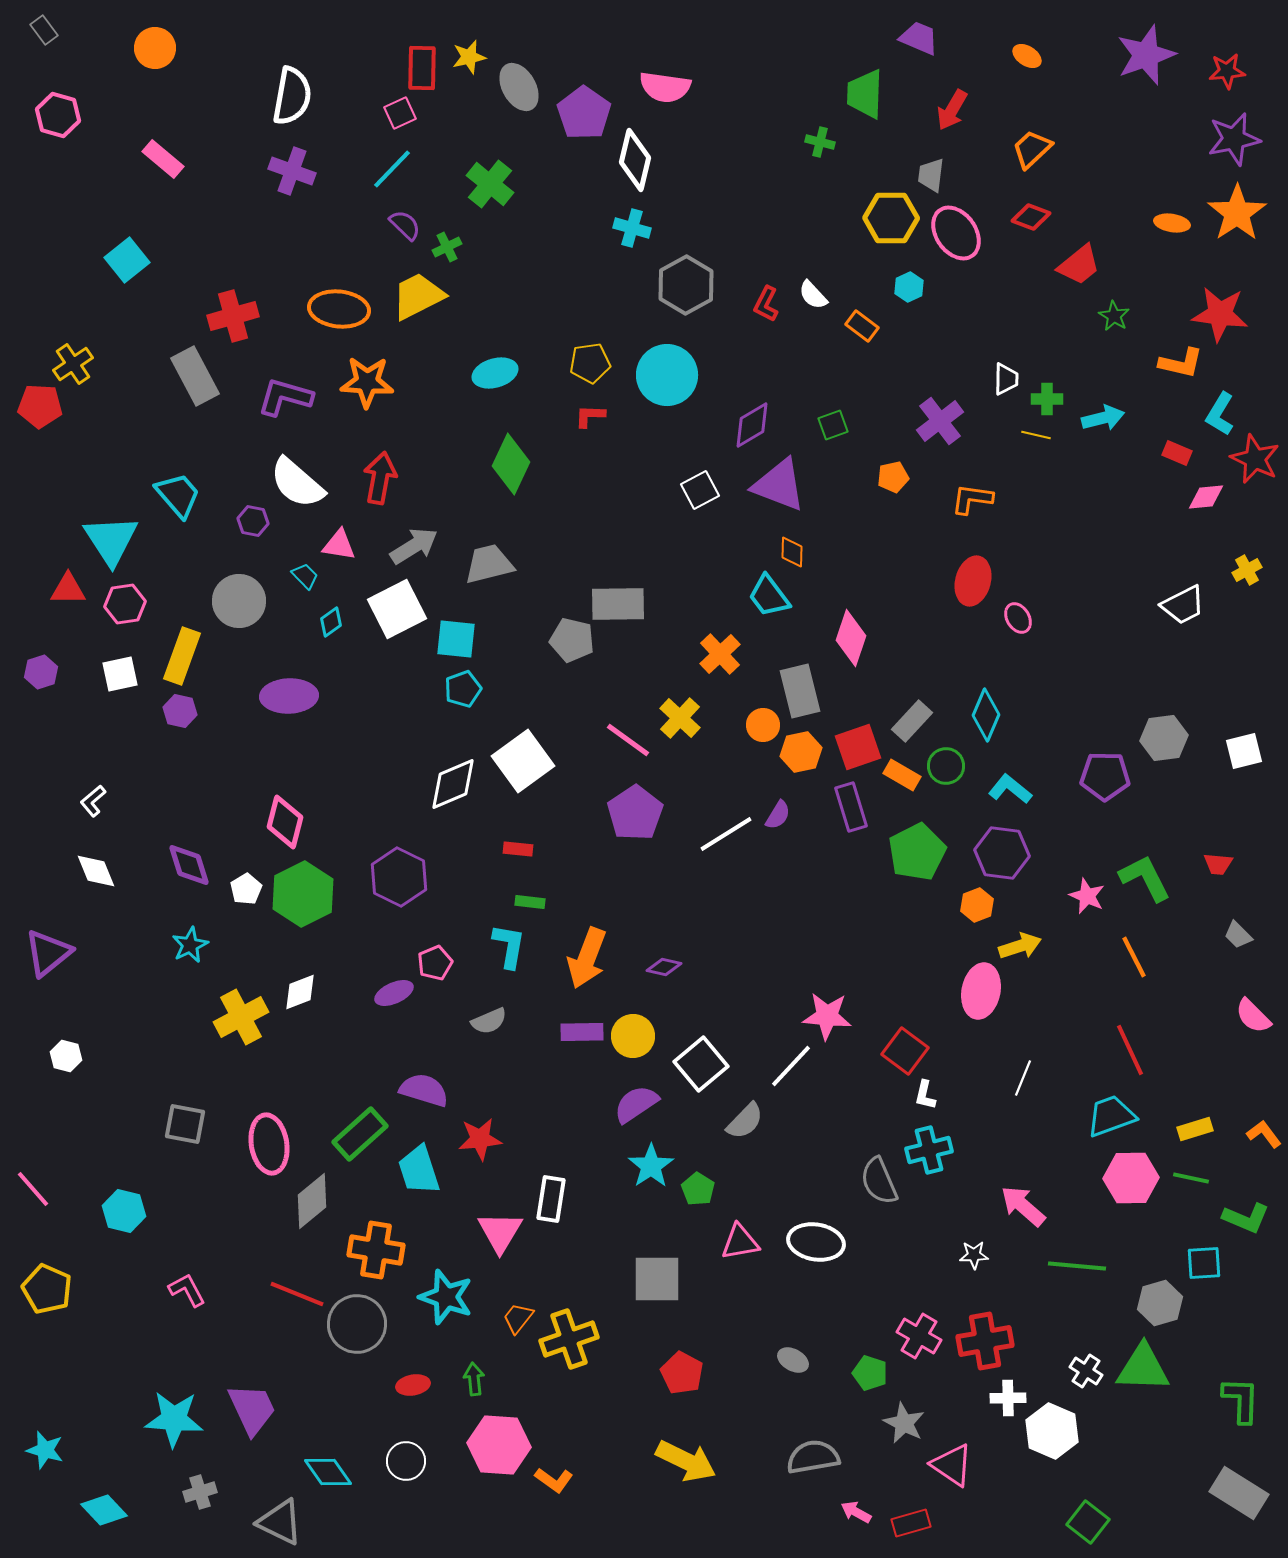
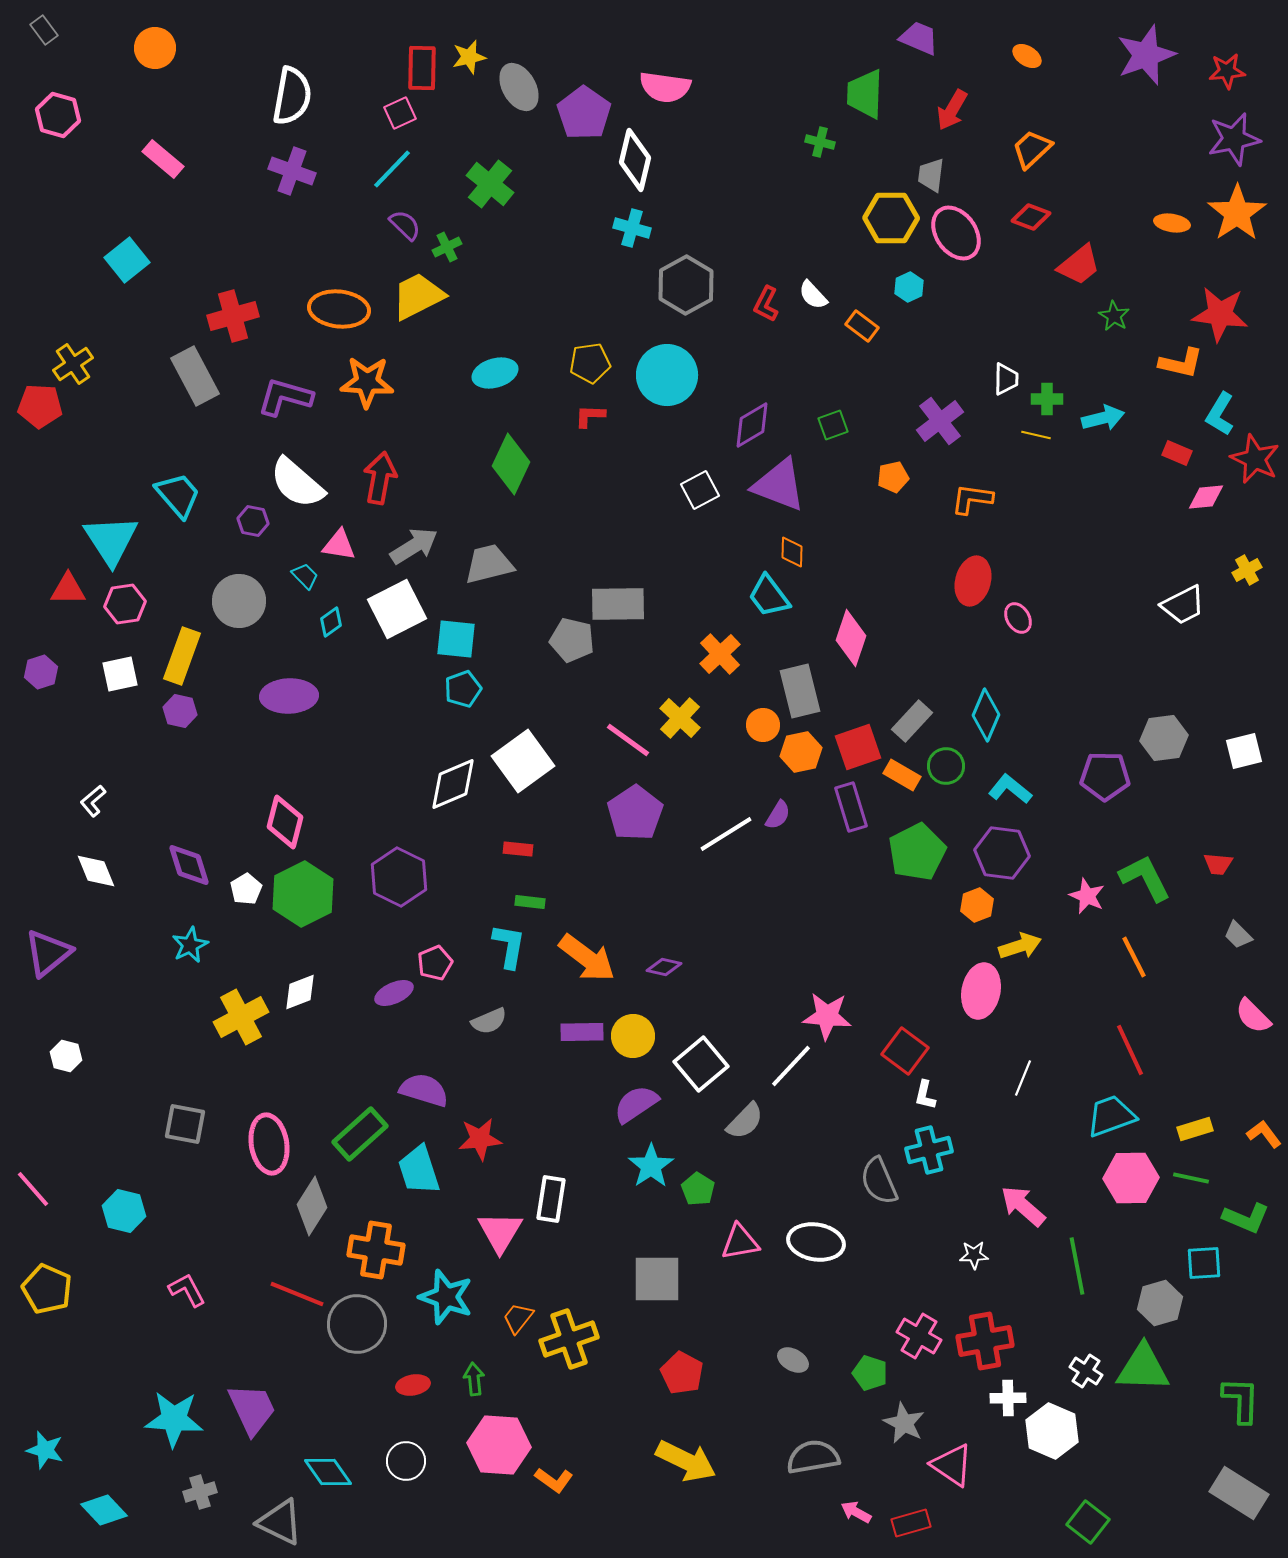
orange arrow at (587, 958): rotated 74 degrees counterclockwise
gray diamond at (312, 1201): moved 5 px down; rotated 18 degrees counterclockwise
green line at (1077, 1266): rotated 74 degrees clockwise
